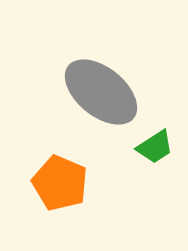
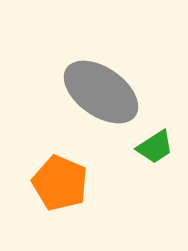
gray ellipse: rotated 4 degrees counterclockwise
